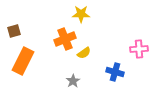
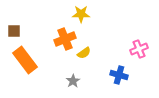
brown square: rotated 16 degrees clockwise
pink cross: rotated 18 degrees counterclockwise
orange rectangle: moved 2 px right, 1 px up; rotated 64 degrees counterclockwise
blue cross: moved 4 px right, 3 px down
